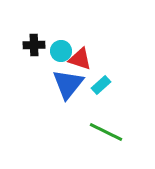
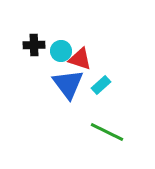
blue triangle: rotated 16 degrees counterclockwise
green line: moved 1 px right
